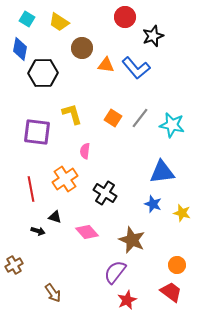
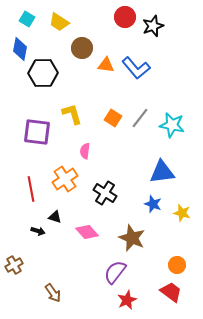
black star: moved 10 px up
brown star: moved 2 px up
